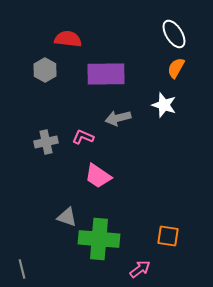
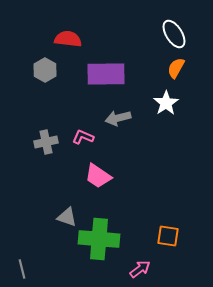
white star: moved 2 px right, 2 px up; rotated 20 degrees clockwise
